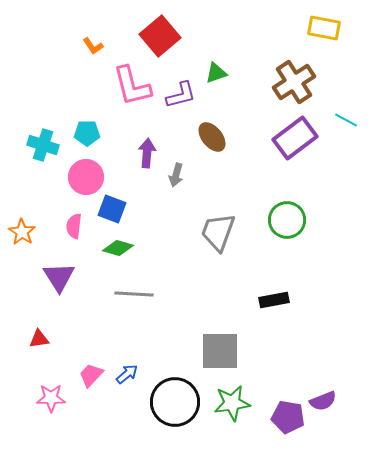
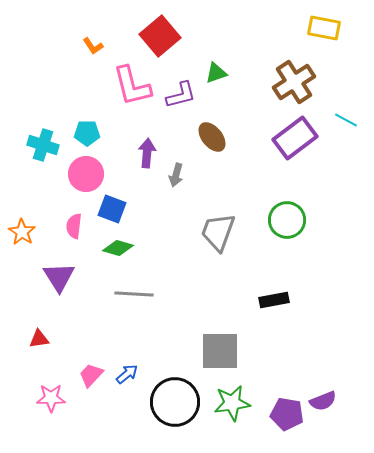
pink circle: moved 3 px up
purple pentagon: moved 1 px left, 3 px up
